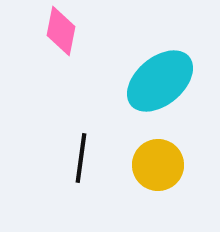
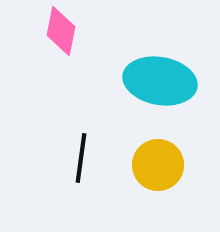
cyan ellipse: rotated 50 degrees clockwise
